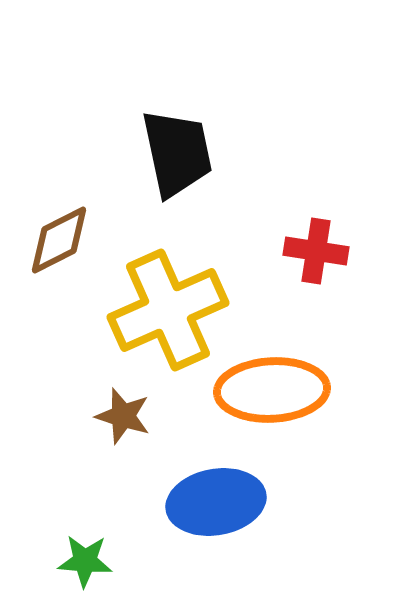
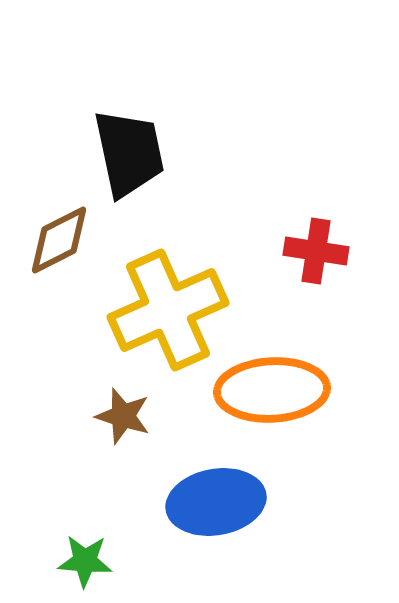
black trapezoid: moved 48 px left
